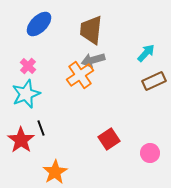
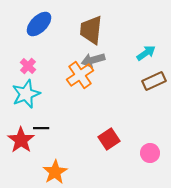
cyan arrow: rotated 12 degrees clockwise
black line: rotated 70 degrees counterclockwise
